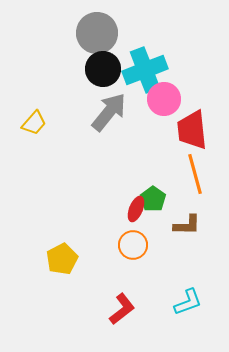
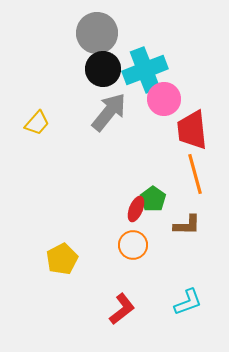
yellow trapezoid: moved 3 px right
